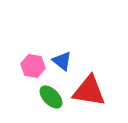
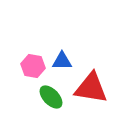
blue triangle: rotated 40 degrees counterclockwise
red triangle: moved 2 px right, 3 px up
